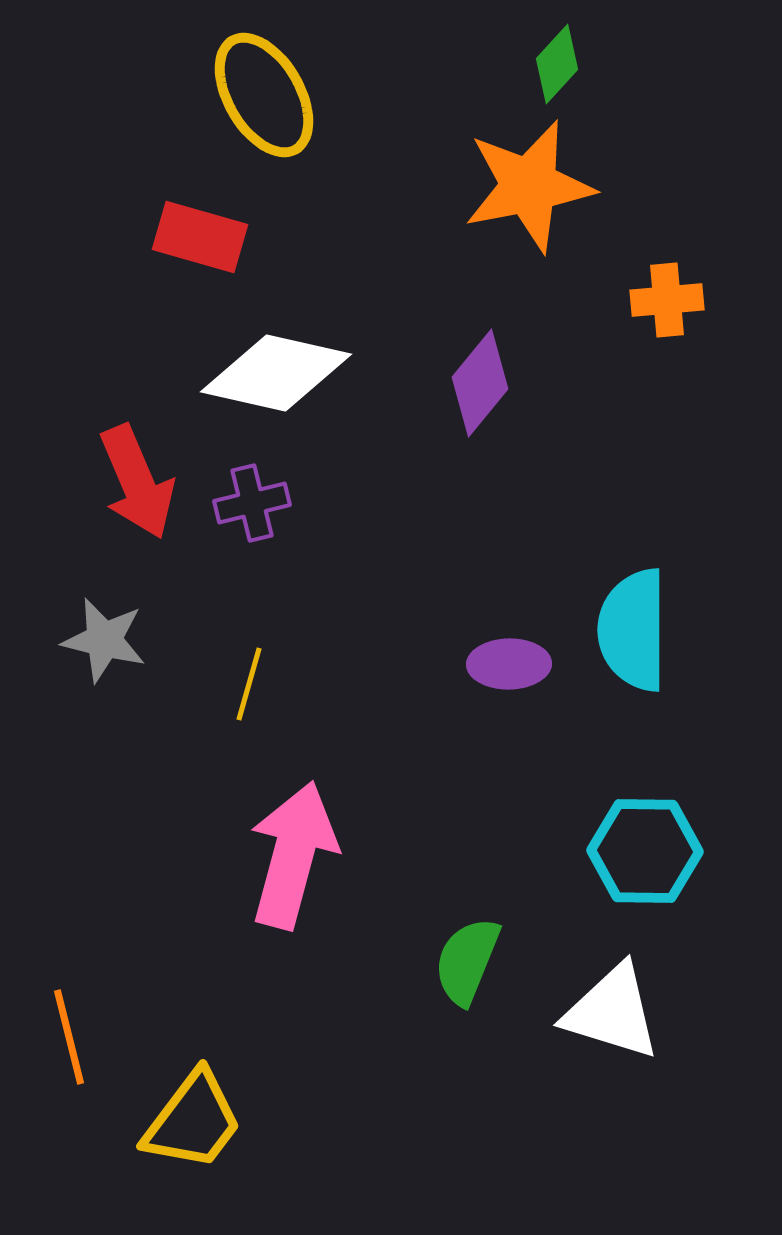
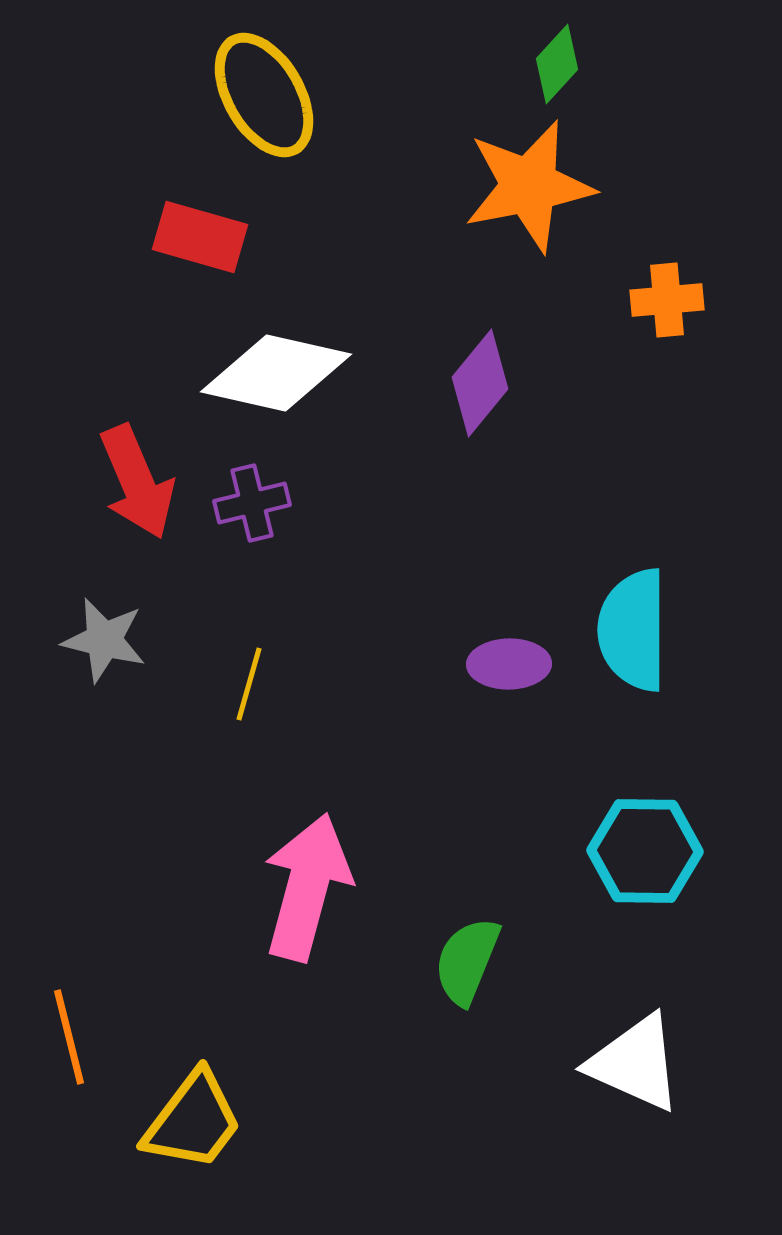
pink arrow: moved 14 px right, 32 px down
white triangle: moved 23 px right, 51 px down; rotated 7 degrees clockwise
